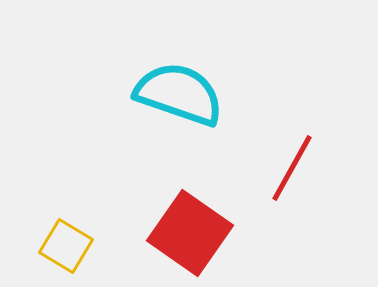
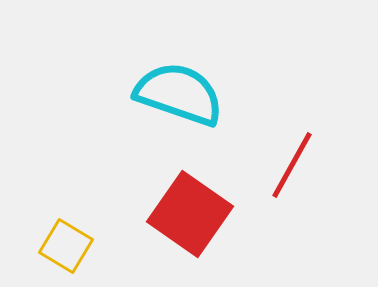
red line: moved 3 px up
red square: moved 19 px up
